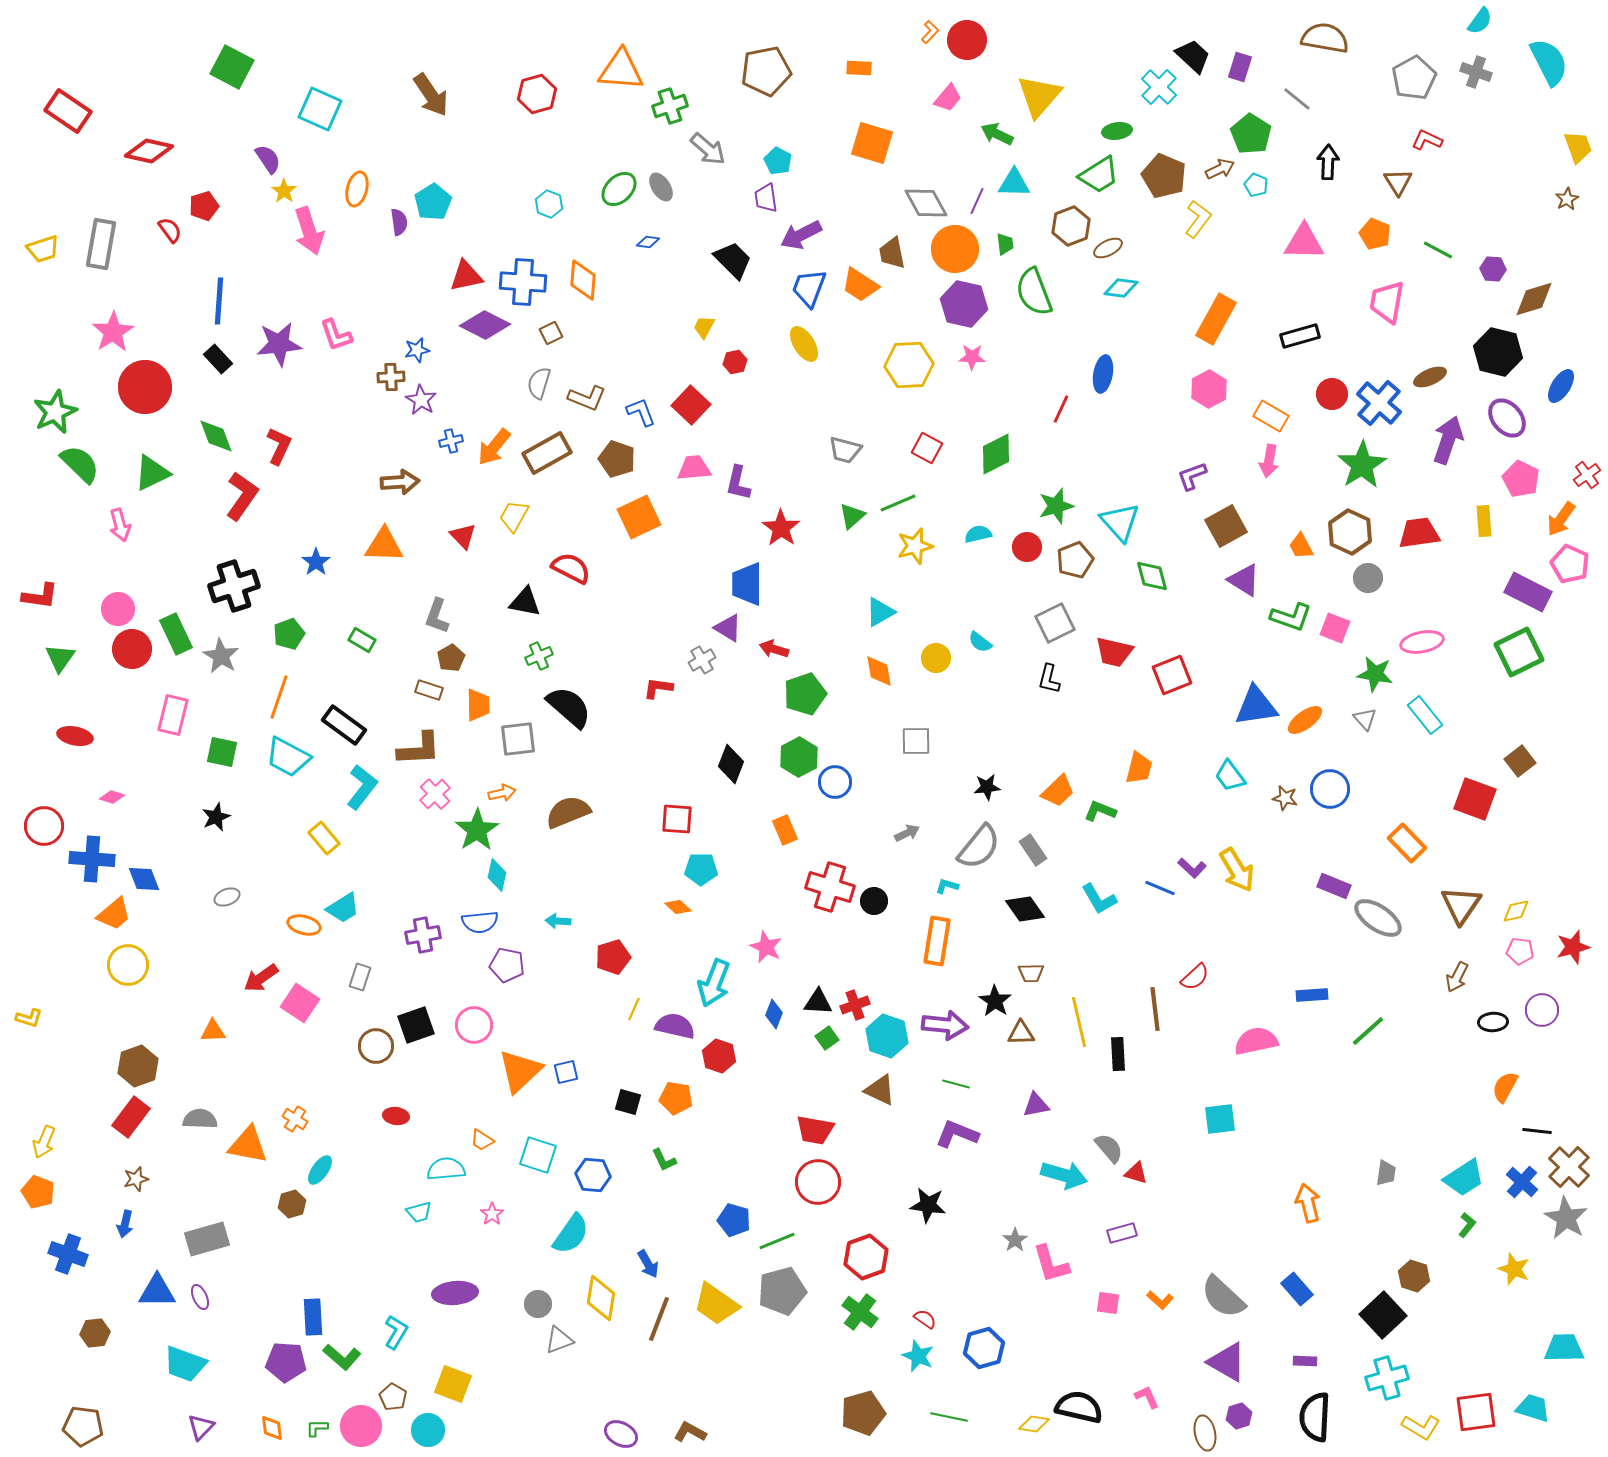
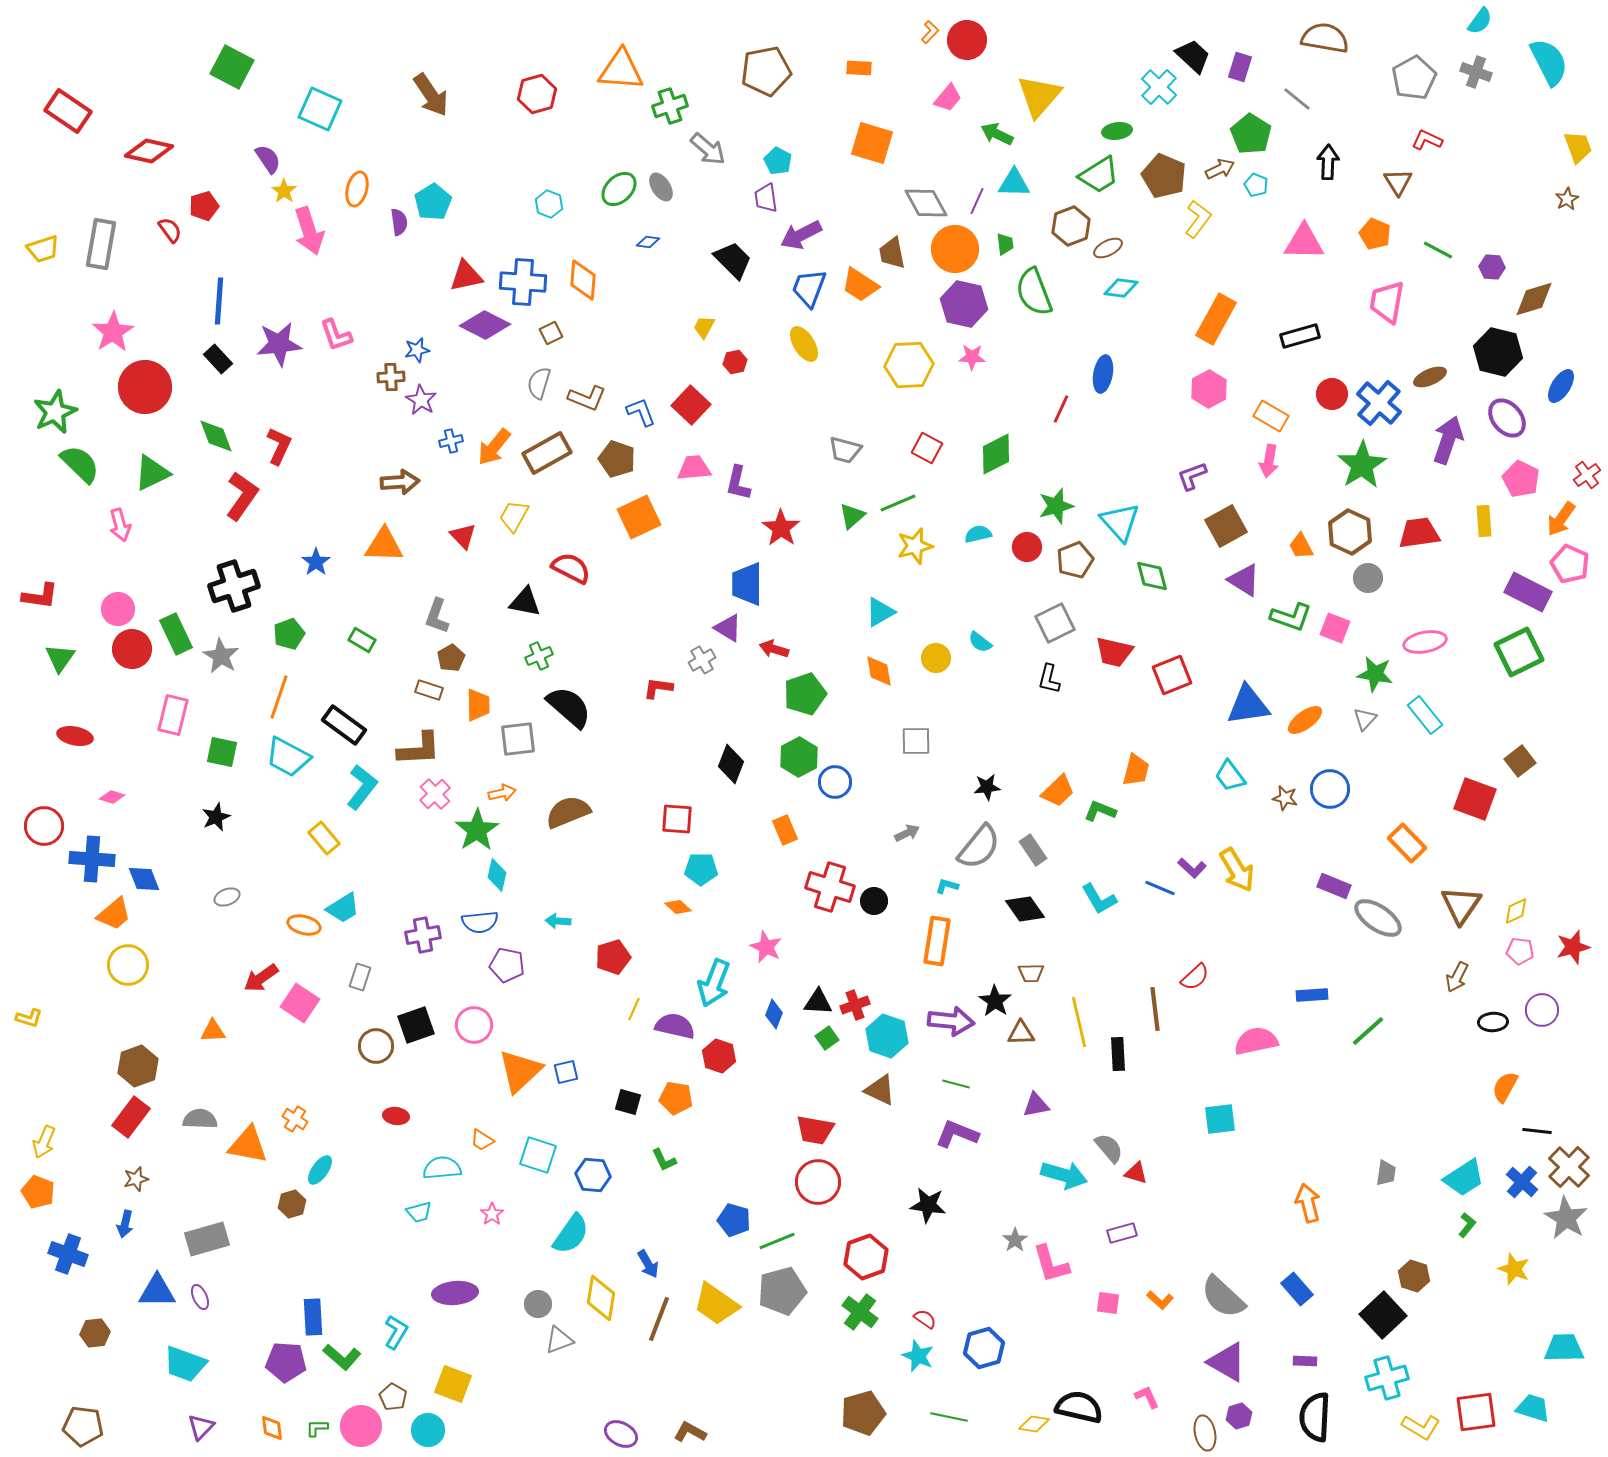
purple hexagon at (1493, 269): moved 1 px left, 2 px up
pink ellipse at (1422, 642): moved 3 px right
blue triangle at (1256, 706): moved 8 px left, 1 px up
gray triangle at (1365, 719): rotated 25 degrees clockwise
orange trapezoid at (1139, 768): moved 3 px left, 2 px down
yellow diamond at (1516, 911): rotated 12 degrees counterclockwise
purple arrow at (945, 1025): moved 6 px right, 4 px up
cyan semicircle at (446, 1169): moved 4 px left, 1 px up
